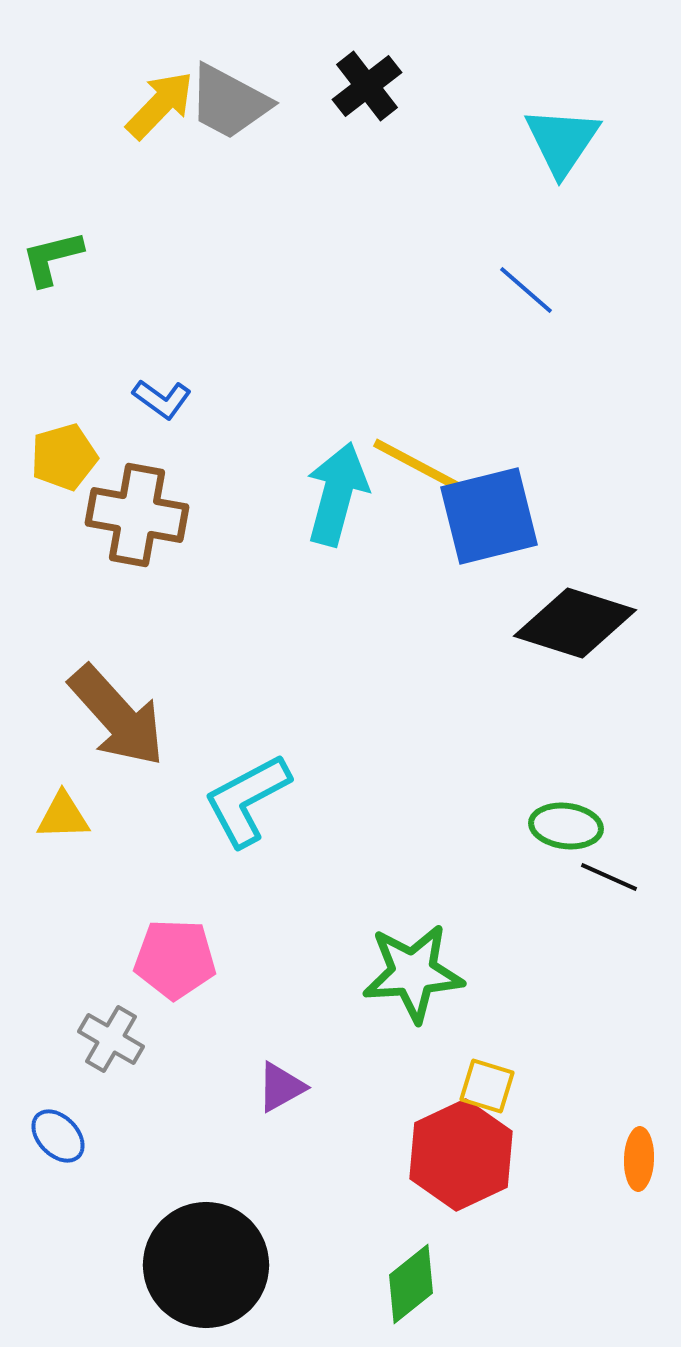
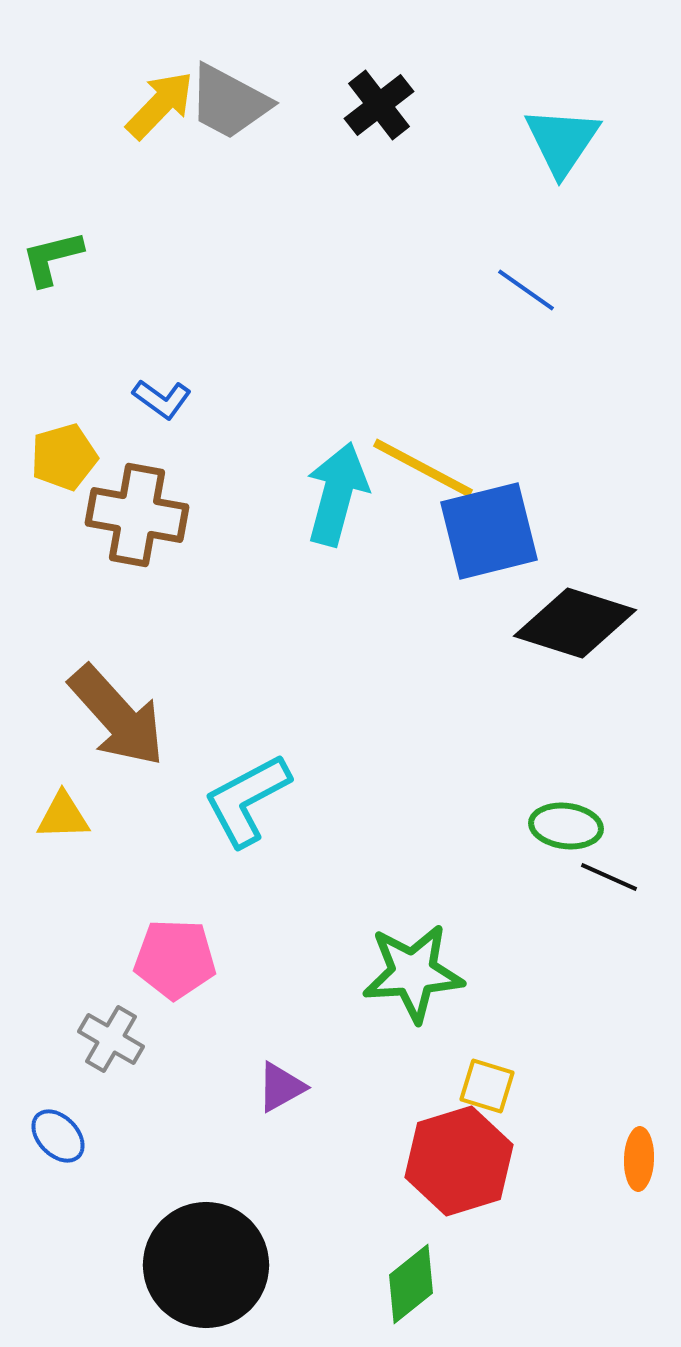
black cross: moved 12 px right, 19 px down
blue line: rotated 6 degrees counterclockwise
blue square: moved 15 px down
red hexagon: moved 2 px left, 6 px down; rotated 8 degrees clockwise
